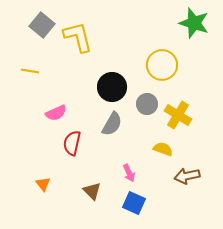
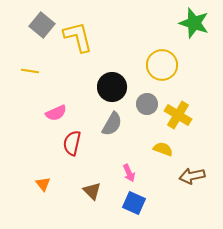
brown arrow: moved 5 px right
